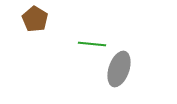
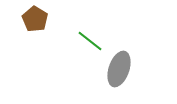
green line: moved 2 px left, 3 px up; rotated 32 degrees clockwise
